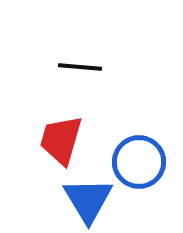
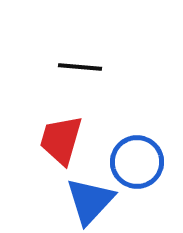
blue circle: moved 2 px left
blue triangle: moved 2 px right, 1 px down; rotated 14 degrees clockwise
